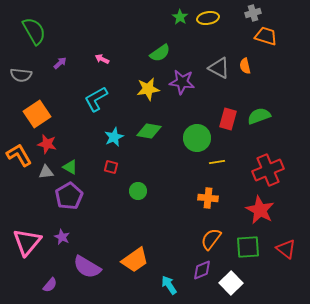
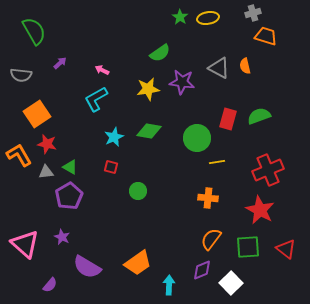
pink arrow at (102, 59): moved 11 px down
pink triangle at (27, 242): moved 2 px left, 2 px down; rotated 28 degrees counterclockwise
orange trapezoid at (135, 260): moved 3 px right, 3 px down
cyan arrow at (169, 285): rotated 36 degrees clockwise
